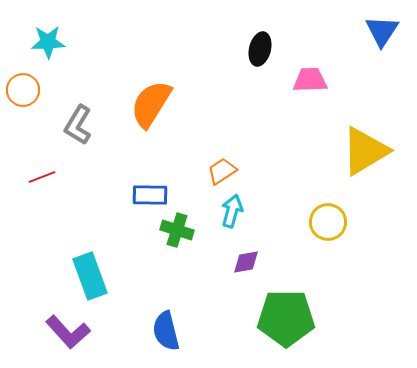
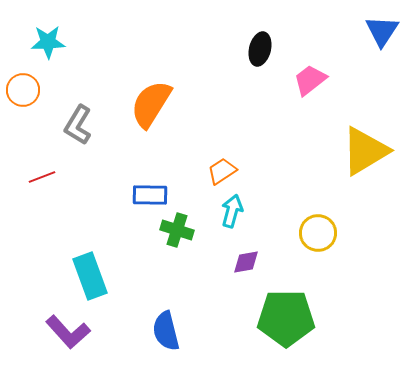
pink trapezoid: rotated 36 degrees counterclockwise
yellow circle: moved 10 px left, 11 px down
